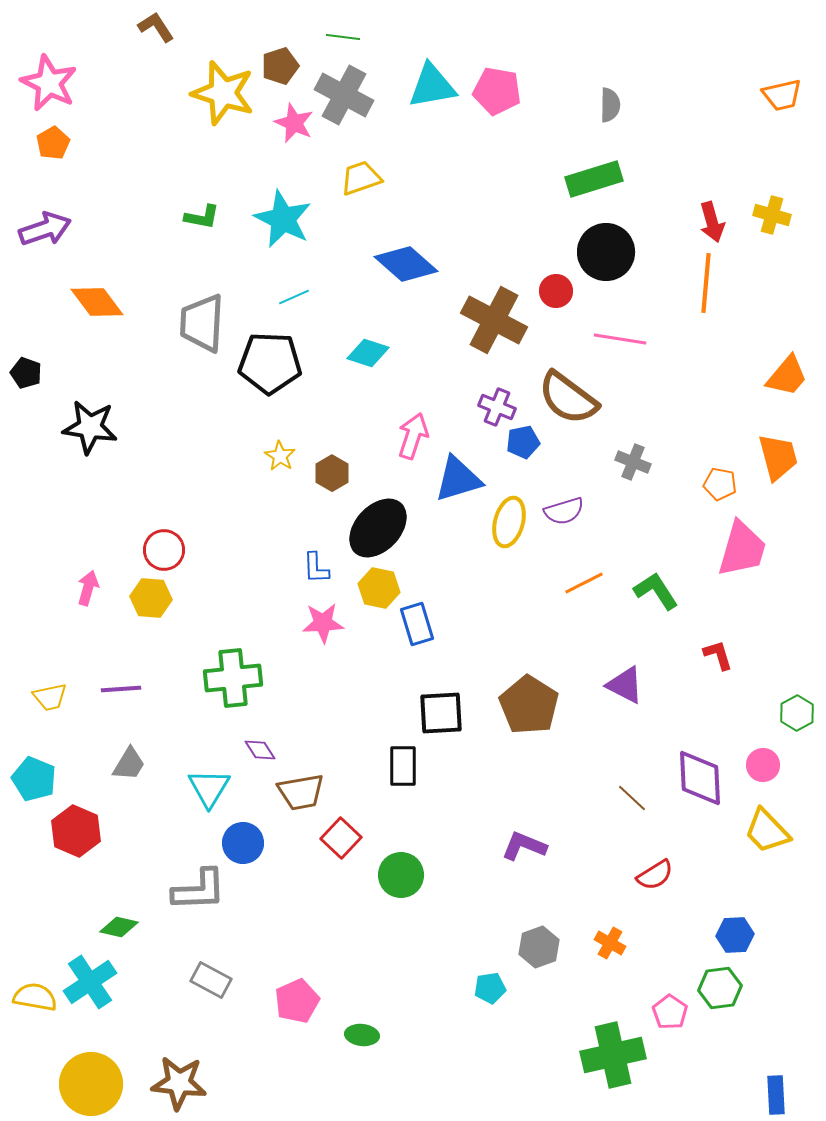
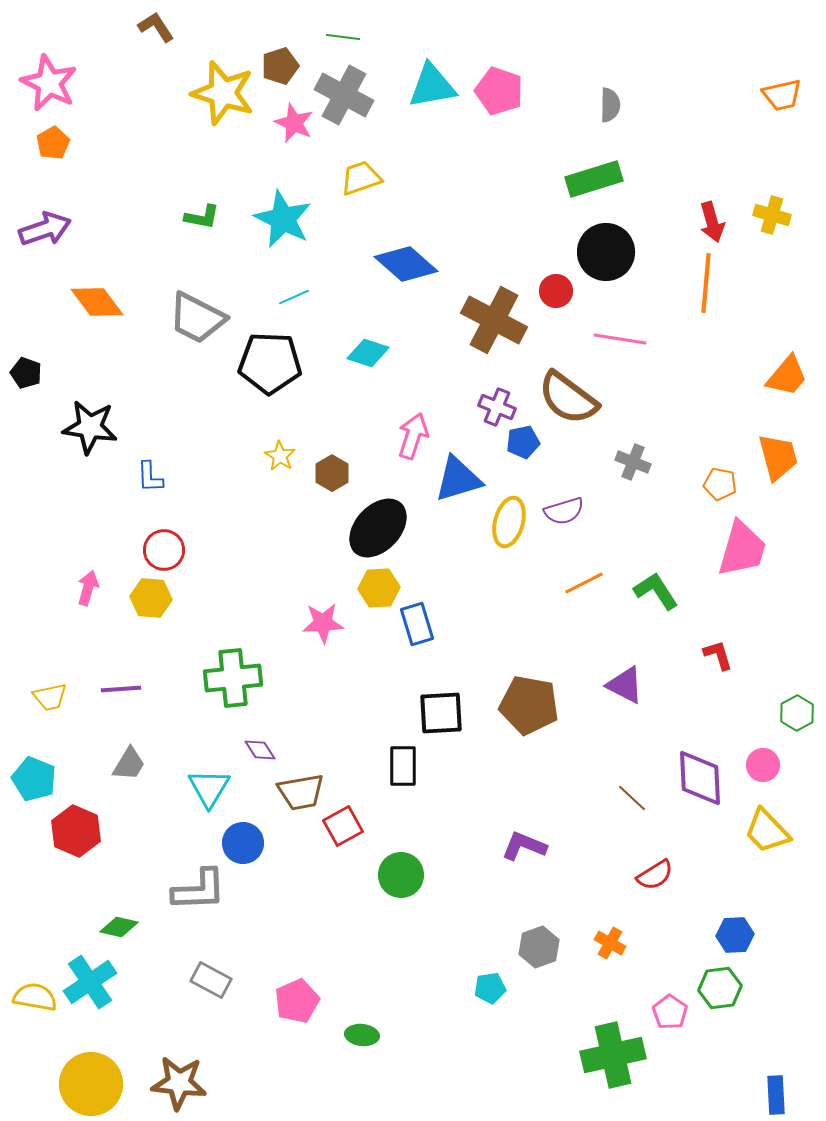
pink pentagon at (497, 91): moved 2 px right; rotated 9 degrees clockwise
gray trapezoid at (202, 323): moved 5 px left, 5 px up; rotated 66 degrees counterclockwise
blue L-shape at (316, 568): moved 166 px left, 91 px up
yellow hexagon at (379, 588): rotated 15 degrees counterclockwise
brown pentagon at (529, 705): rotated 22 degrees counterclockwise
red square at (341, 838): moved 2 px right, 12 px up; rotated 18 degrees clockwise
